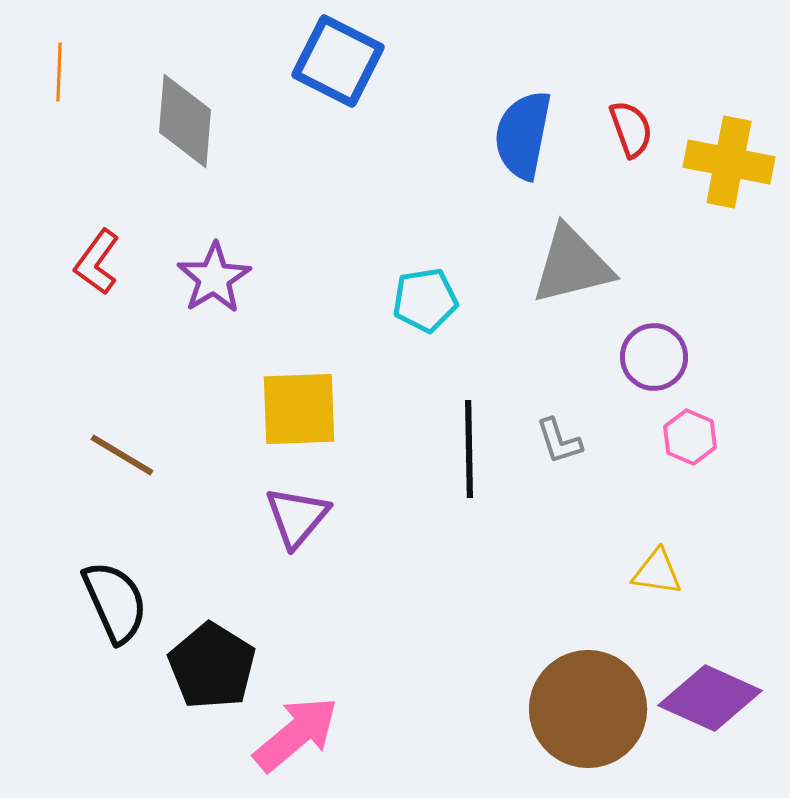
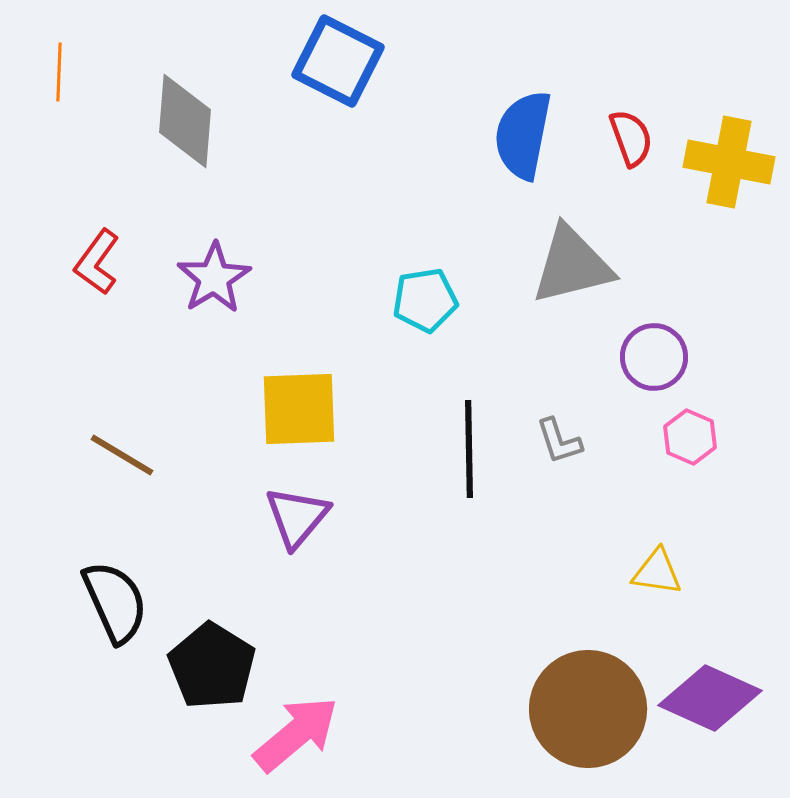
red semicircle: moved 9 px down
